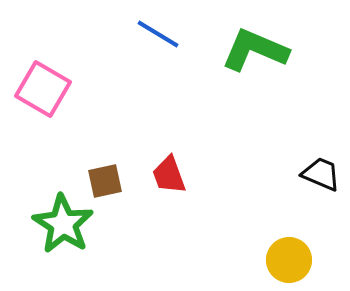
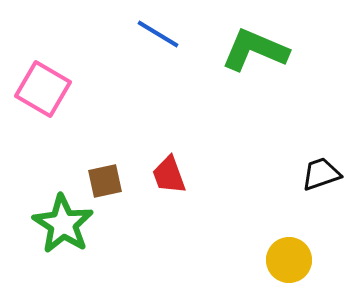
black trapezoid: rotated 42 degrees counterclockwise
